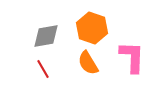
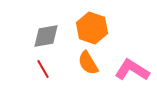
pink L-shape: moved 13 px down; rotated 60 degrees counterclockwise
